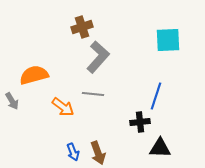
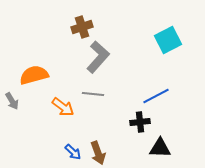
cyan square: rotated 24 degrees counterclockwise
blue line: rotated 44 degrees clockwise
blue arrow: rotated 24 degrees counterclockwise
